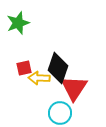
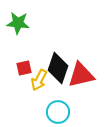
green star: rotated 25 degrees clockwise
yellow arrow: moved 2 px down; rotated 65 degrees counterclockwise
red triangle: moved 7 px right, 13 px up; rotated 44 degrees clockwise
cyan circle: moved 2 px left, 1 px up
